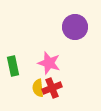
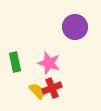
green rectangle: moved 2 px right, 4 px up
yellow semicircle: moved 1 px left, 3 px down; rotated 144 degrees clockwise
